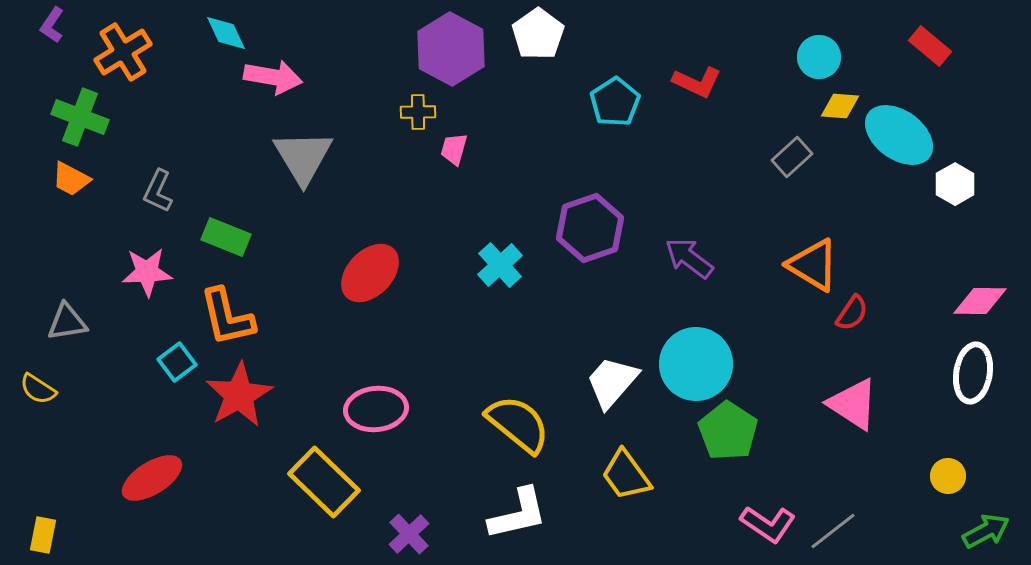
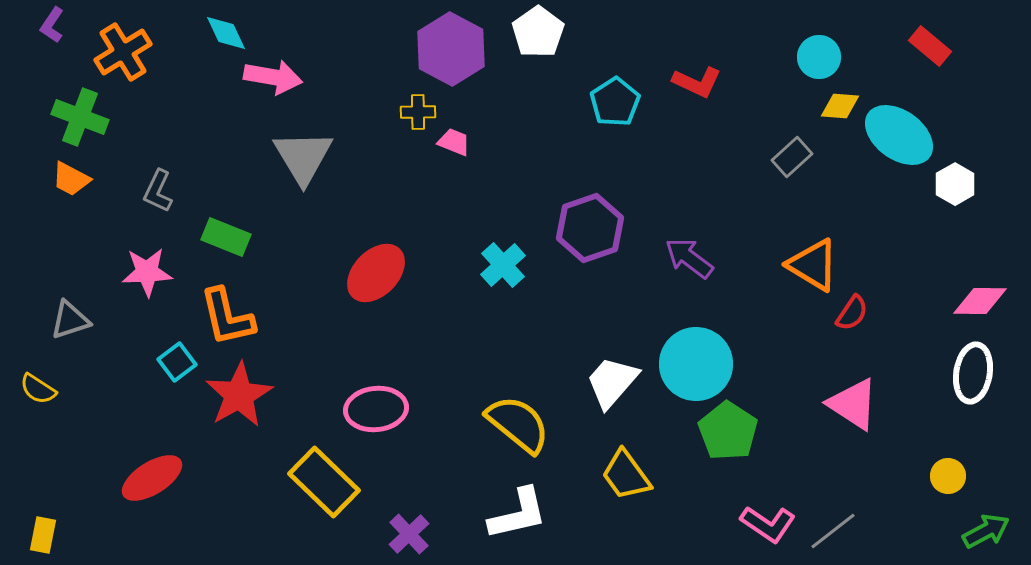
white pentagon at (538, 34): moved 2 px up
pink trapezoid at (454, 149): moved 7 px up; rotated 96 degrees clockwise
cyan cross at (500, 265): moved 3 px right
red ellipse at (370, 273): moved 6 px right
gray triangle at (67, 322): moved 3 px right, 2 px up; rotated 9 degrees counterclockwise
